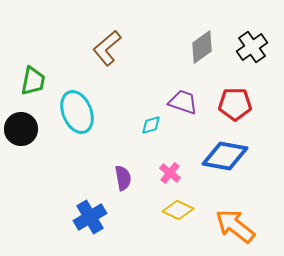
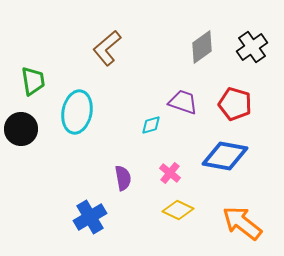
green trapezoid: rotated 20 degrees counterclockwise
red pentagon: rotated 16 degrees clockwise
cyan ellipse: rotated 33 degrees clockwise
orange arrow: moved 7 px right, 3 px up
